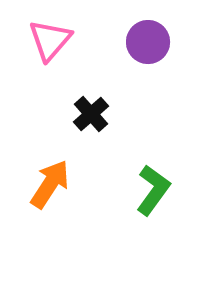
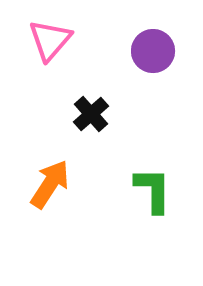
purple circle: moved 5 px right, 9 px down
green L-shape: rotated 36 degrees counterclockwise
